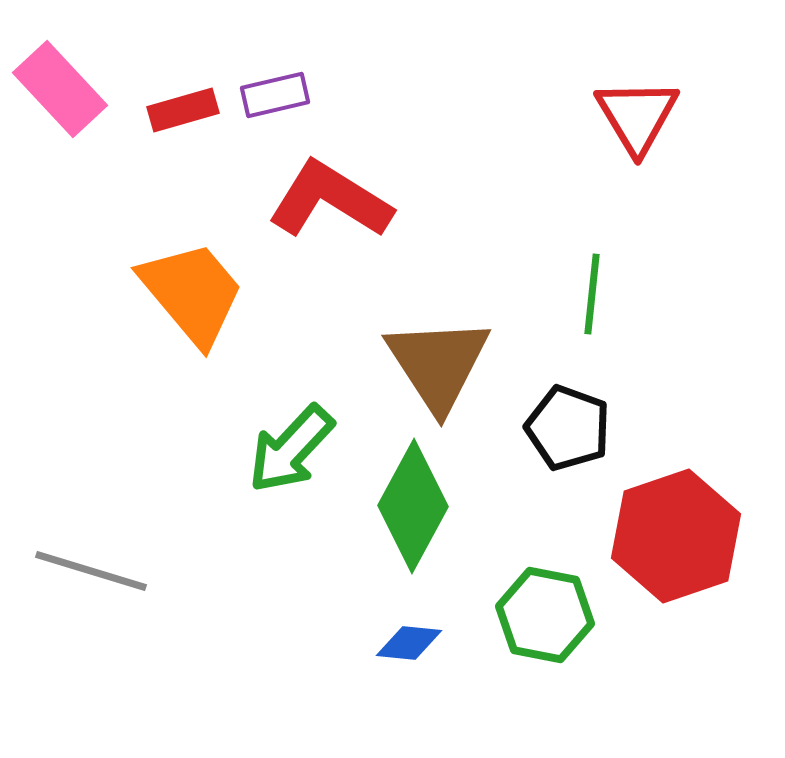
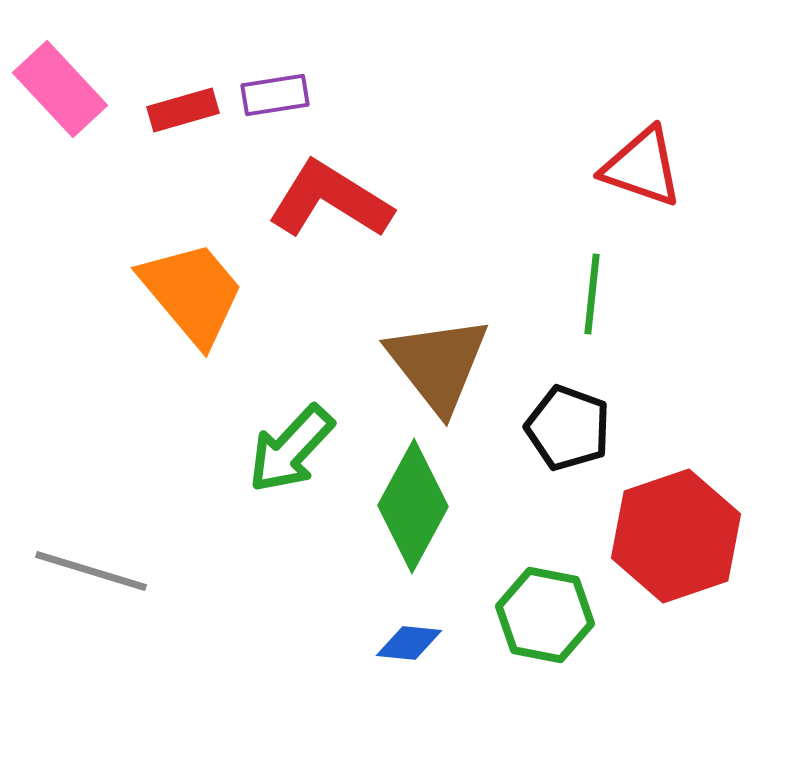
purple rectangle: rotated 4 degrees clockwise
red triangle: moved 5 px right, 51 px down; rotated 40 degrees counterclockwise
brown triangle: rotated 5 degrees counterclockwise
